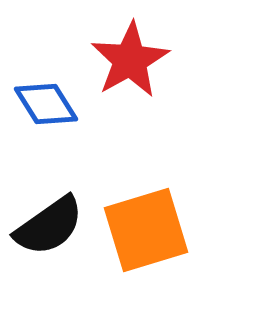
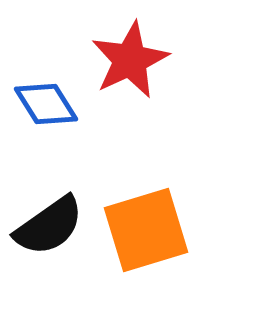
red star: rotated 4 degrees clockwise
